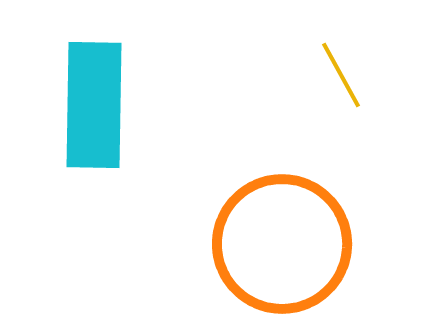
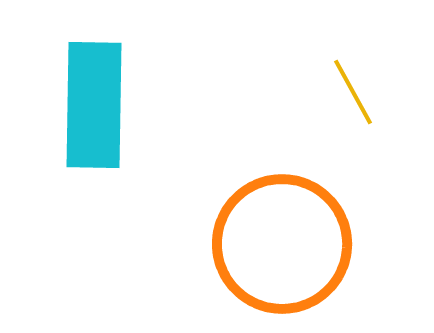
yellow line: moved 12 px right, 17 px down
